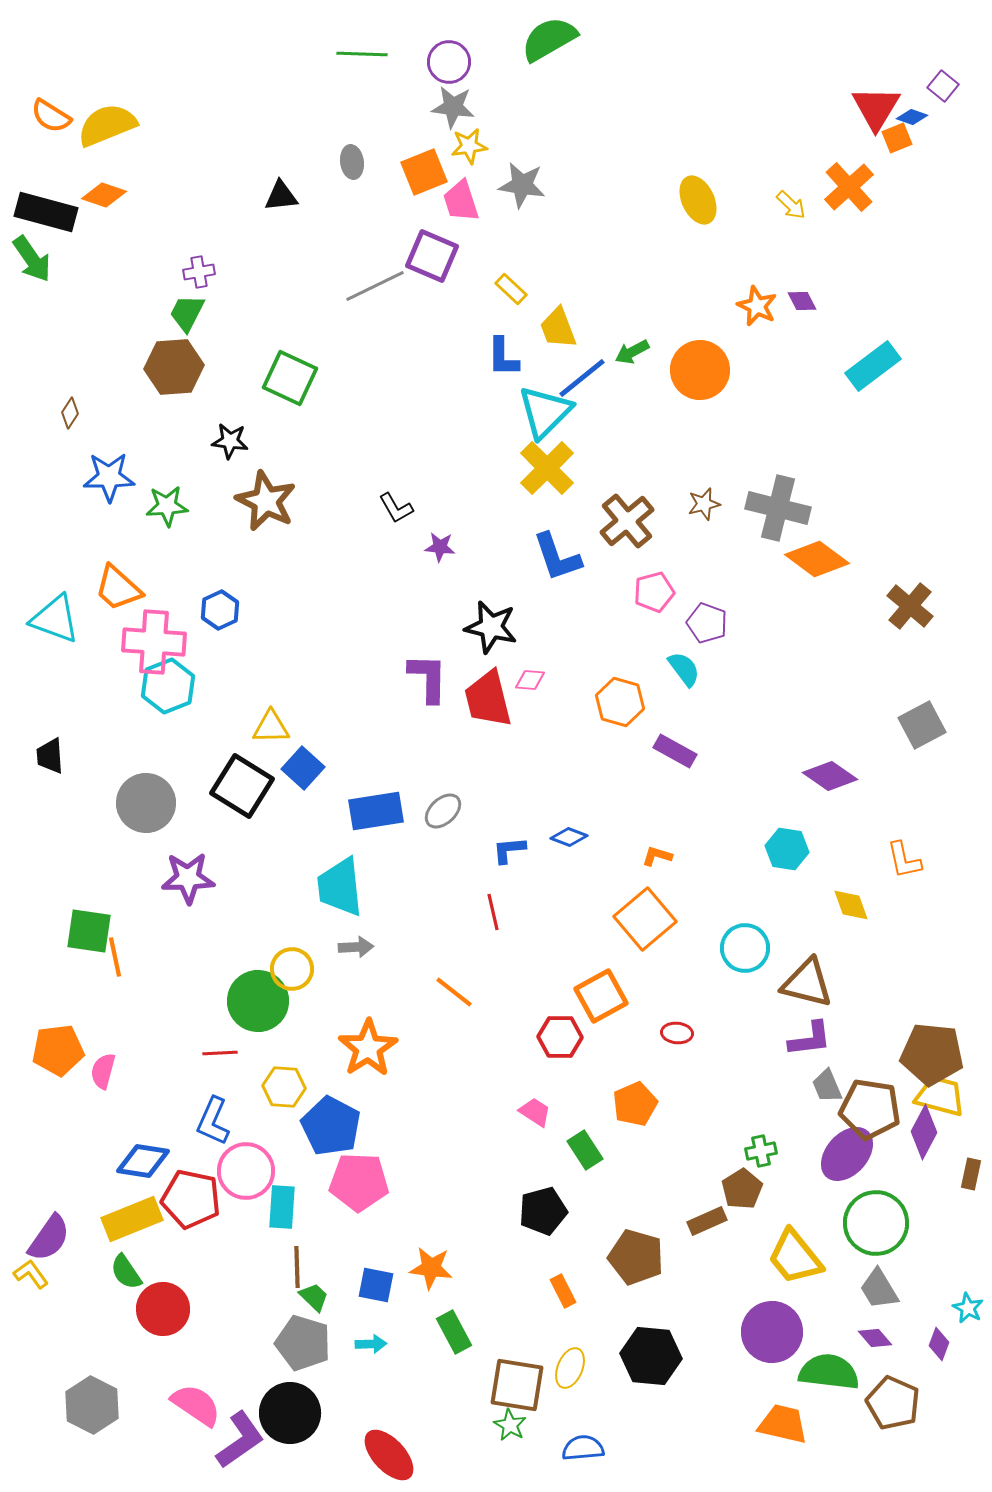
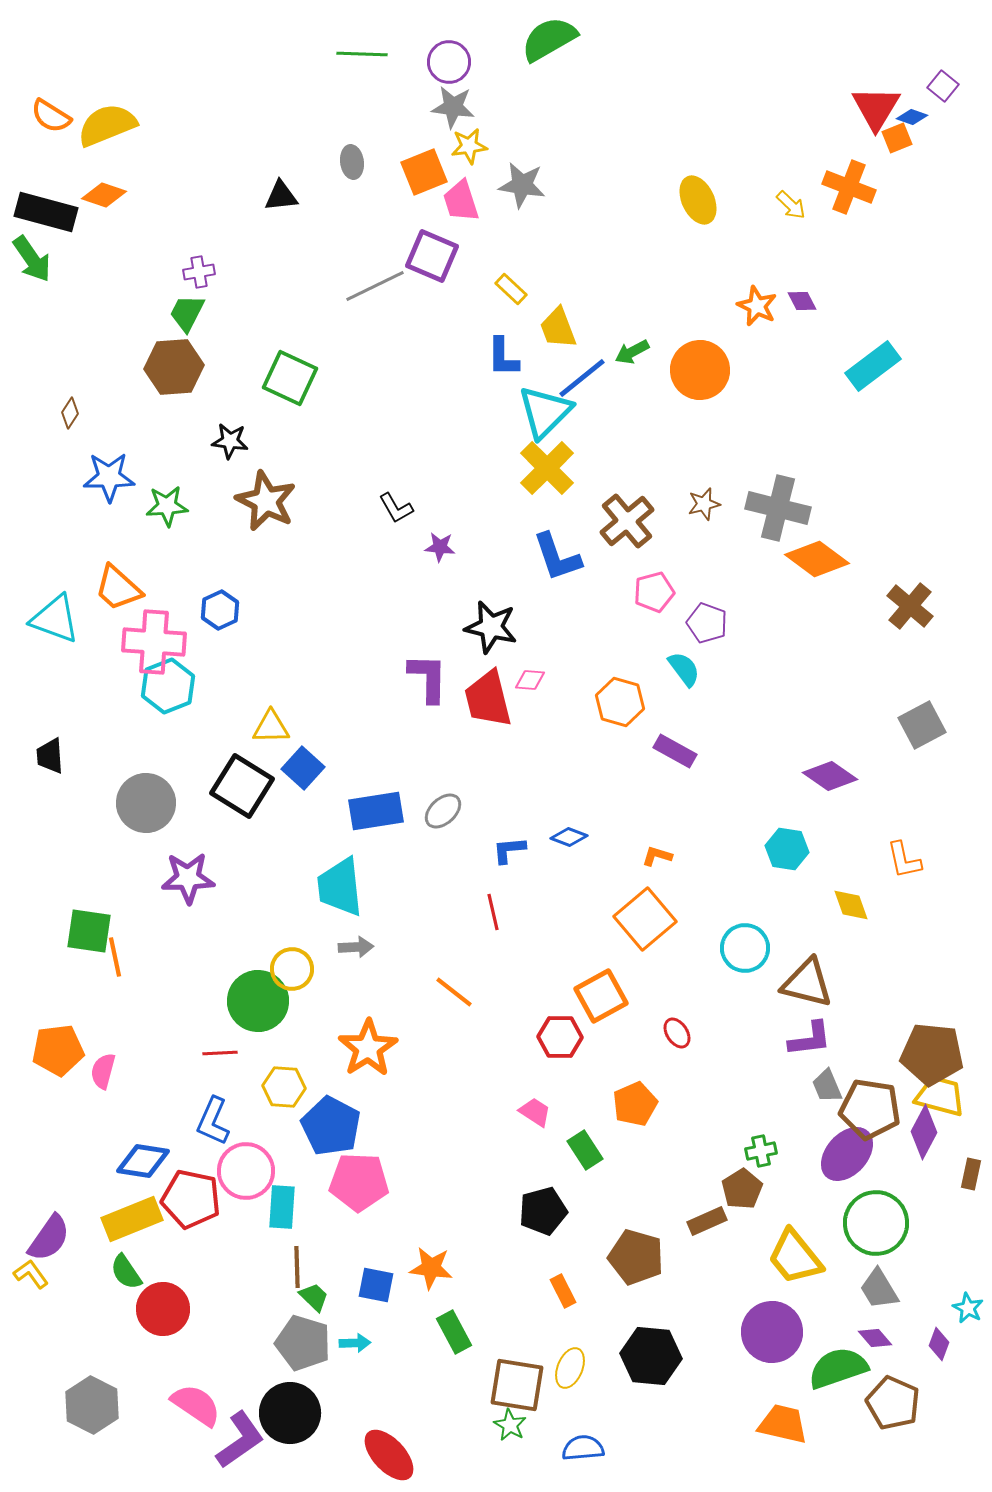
orange cross at (849, 187): rotated 27 degrees counterclockwise
red ellipse at (677, 1033): rotated 52 degrees clockwise
cyan arrow at (371, 1344): moved 16 px left, 1 px up
green semicircle at (829, 1372): moved 9 px right, 4 px up; rotated 26 degrees counterclockwise
